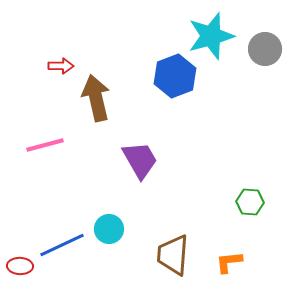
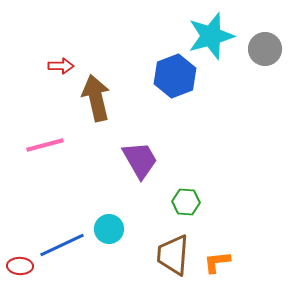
green hexagon: moved 64 px left
orange L-shape: moved 12 px left
